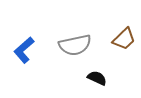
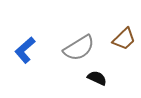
gray semicircle: moved 4 px right, 3 px down; rotated 20 degrees counterclockwise
blue L-shape: moved 1 px right
